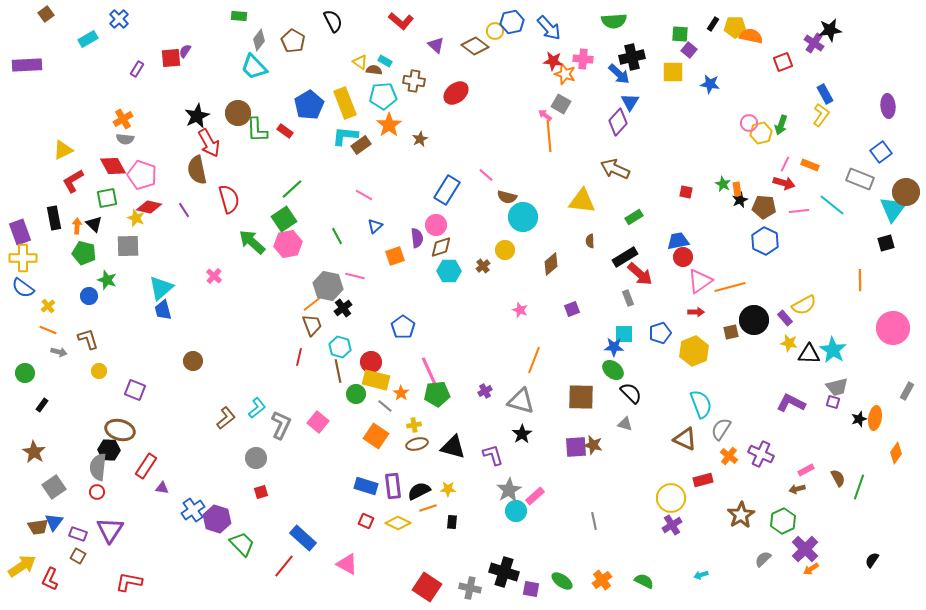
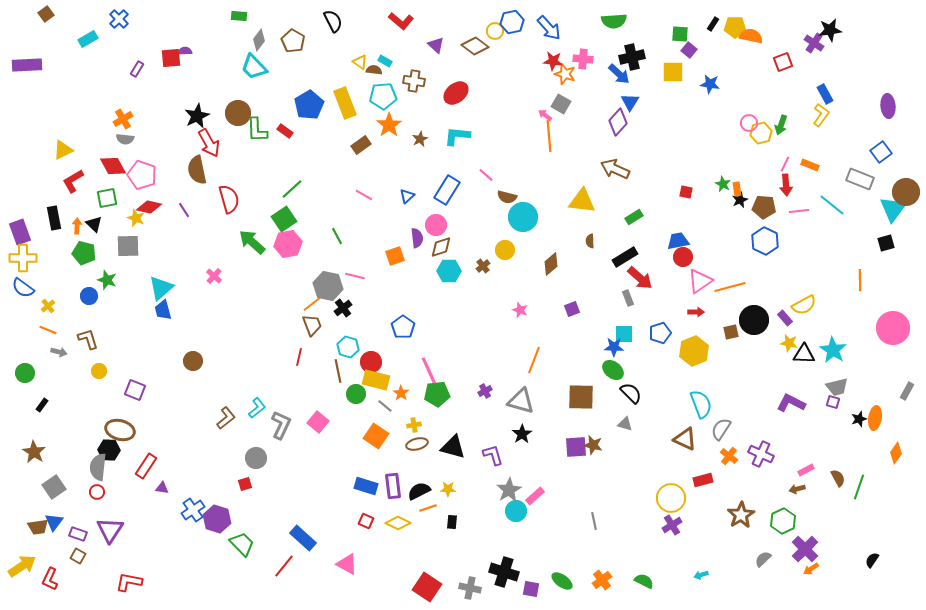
purple semicircle at (185, 51): rotated 56 degrees clockwise
cyan L-shape at (345, 136): moved 112 px right
red arrow at (784, 183): moved 2 px right, 2 px down; rotated 70 degrees clockwise
blue triangle at (375, 226): moved 32 px right, 30 px up
red arrow at (640, 274): moved 4 px down
cyan hexagon at (340, 347): moved 8 px right
black triangle at (809, 354): moved 5 px left
red square at (261, 492): moved 16 px left, 8 px up
